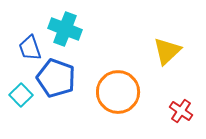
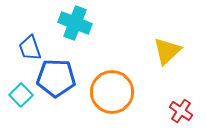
cyan cross: moved 10 px right, 6 px up
blue pentagon: rotated 18 degrees counterclockwise
orange circle: moved 6 px left
